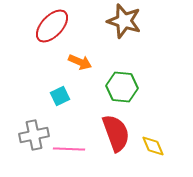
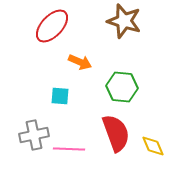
cyan square: rotated 30 degrees clockwise
